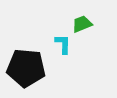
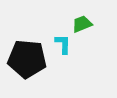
black pentagon: moved 1 px right, 9 px up
